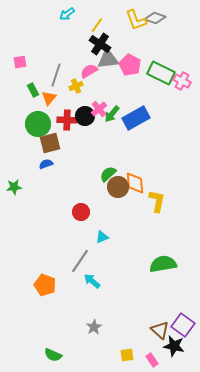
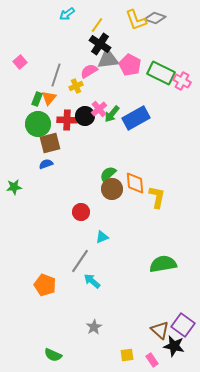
pink square at (20, 62): rotated 32 degrees counterclockwise
green rectangle at (33, 90): moved 4 px right, 9 px down; rotated 48 degrees clockwise
brown circle at (118, 187): moved 6 px left, 2 px down
yellow L-shape at (157, 201): moved 4 px up
